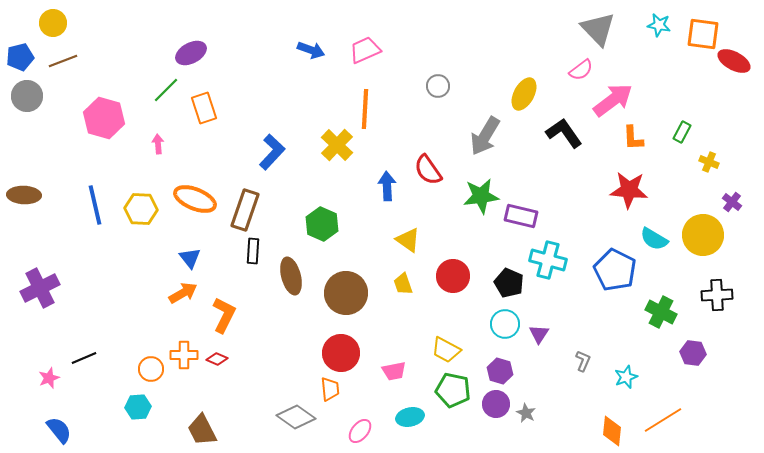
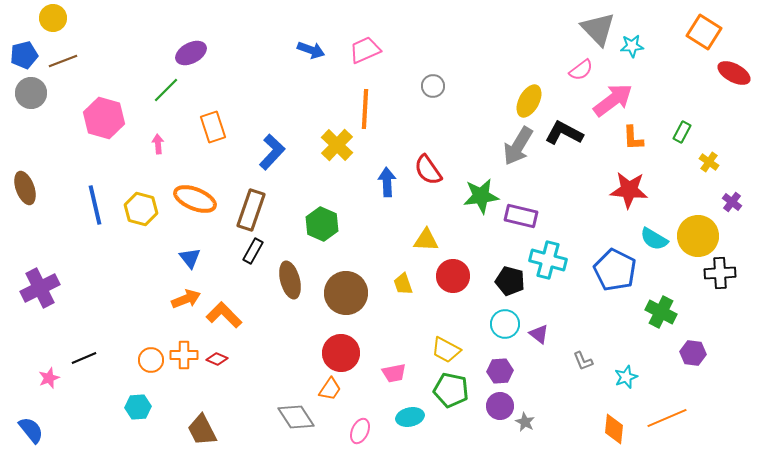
yellow circle at (53, 23): moved 5 px up
cyan star at (659, 25): moved 27 px left, 21 px down; rotated 15 degrees counterclockwise
orange square at (703, 34): moved 1 px right, 2 px up; rotated 24 degrees clockwise
blue pentagon at (20, 57): moved 4 px right, 2 px up
red ellipse at (734, 61): moved 12 px down
gray circle at (438, 86): moved 5 px left
yellow ellipse at (524, 94): moved 5 px right, 7 px down
gray circle at (27, 96): moved 4 px right, 3 px up
orange rectangle at (204, 108): moved 9 px right, 19 px down
black L-shape at (564, 133): rotated 27 degrees counterclockwise
gray arrow at (485, 136): moved 33 px right, 10 px down
yellow cross at (709, 162): rotated 12 degrees clockwise
blue arrow at (387, 186): moved 4 px up
brown ellipse at (24, 195): moved 1 px right, 7 px up; rotated 68 degrees clockwise
yellow hexagon at (141, 209): rotated 12 degrees clockwise
brown rectangle at (245, 210): moved 6 px right
yellow circle at (703, 235): moved 5 px left, 1 px down
yellow triangle at (408, 240): moved 18 px right; rotated 32 degrees counterclockwise
black rectangle at (253, 251): rotated 25 degrees clockwise
brown ellipse at (291, 276): moved 1 px left, 4 px down
black pentagon at (509, 283): moved 1 px right, 2 px up; rotated 8 degrees counterclockwise
orange arrow at (183, 293): moved 3 px right, 6 px down; rotated 8 degrees clockwise
black cross at (717, 295): moved 3 px right, 22 px up
orange L-shape at (224, 315): rotated 72 degrees counterclockwise
purple triangle at (539, 334): rotated 25 degrees counterclockwise
gray L-shape at (583, 361): rotated 135 degrees clockwise
orange circle at (151, 369): moved 9 px up
pink trapezoid at (394, 371): moved 2 px down
purple hexagon at (500, 371): rotated 20 degrees counterclockwise
orange trapezoid at (330, 389): rotated 40 degrees clockwise
green pentagon at (453, 390): moved 2 px left
purple circle at (496, 404): moved 4 px right, 2 px down
gray star at (526, 413): moved 1 px left, 9 px down
gray diamond at (296, 417): rotated 21 degrees clockwise
orange line at (663, 420): moved 4 px right, 2 px up; rotated 9 degrees clockwise
blue semicircle at (59, 430): moved 28 px left
pink ellipse at (360, 431): rotated 15 degrees counterclockwise
orange diamond at (612, 431): moved 2 px right, 2 px up
